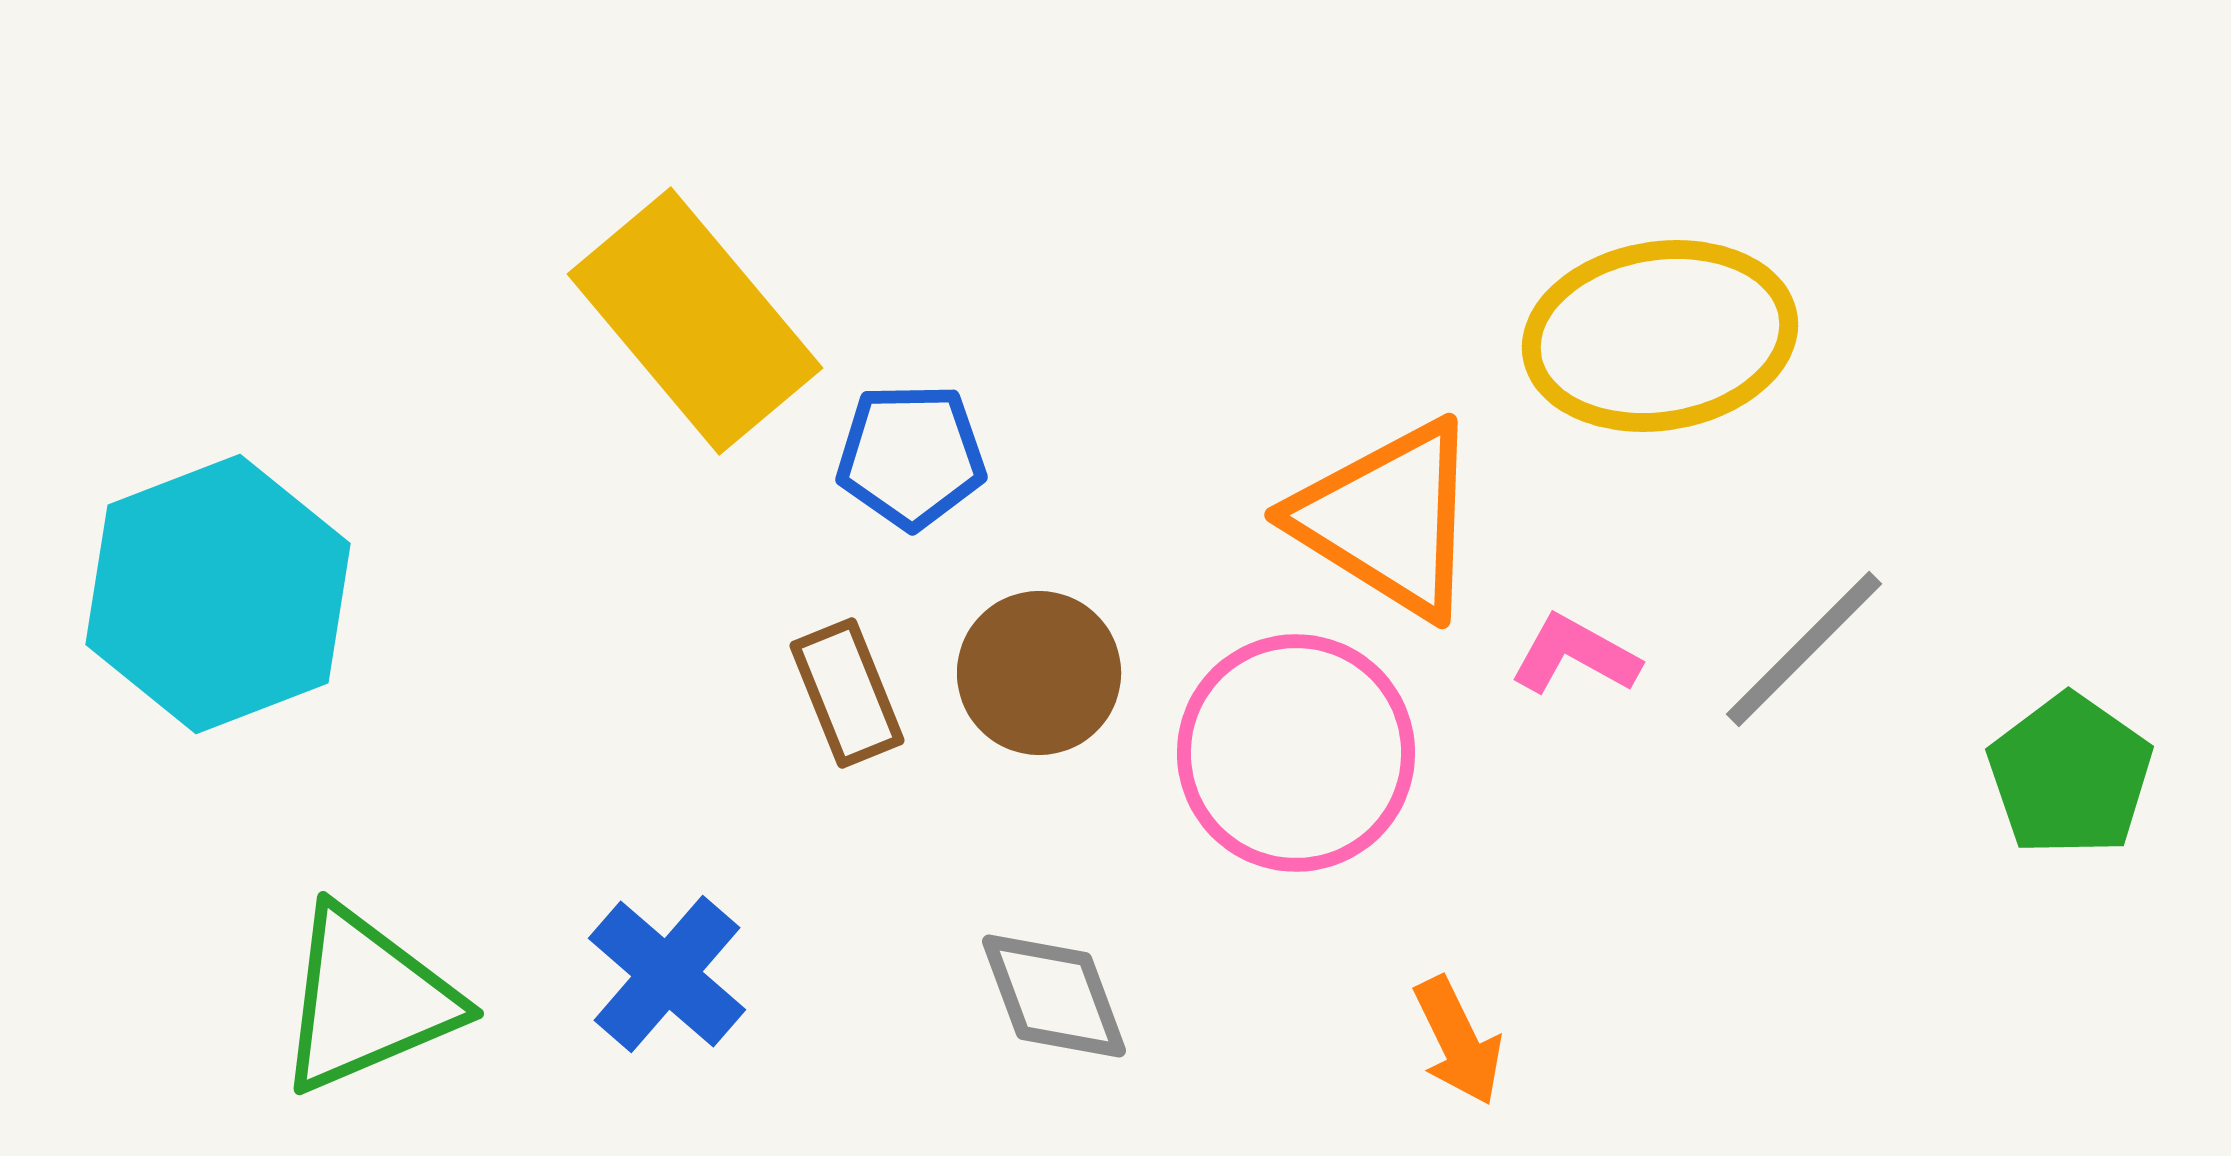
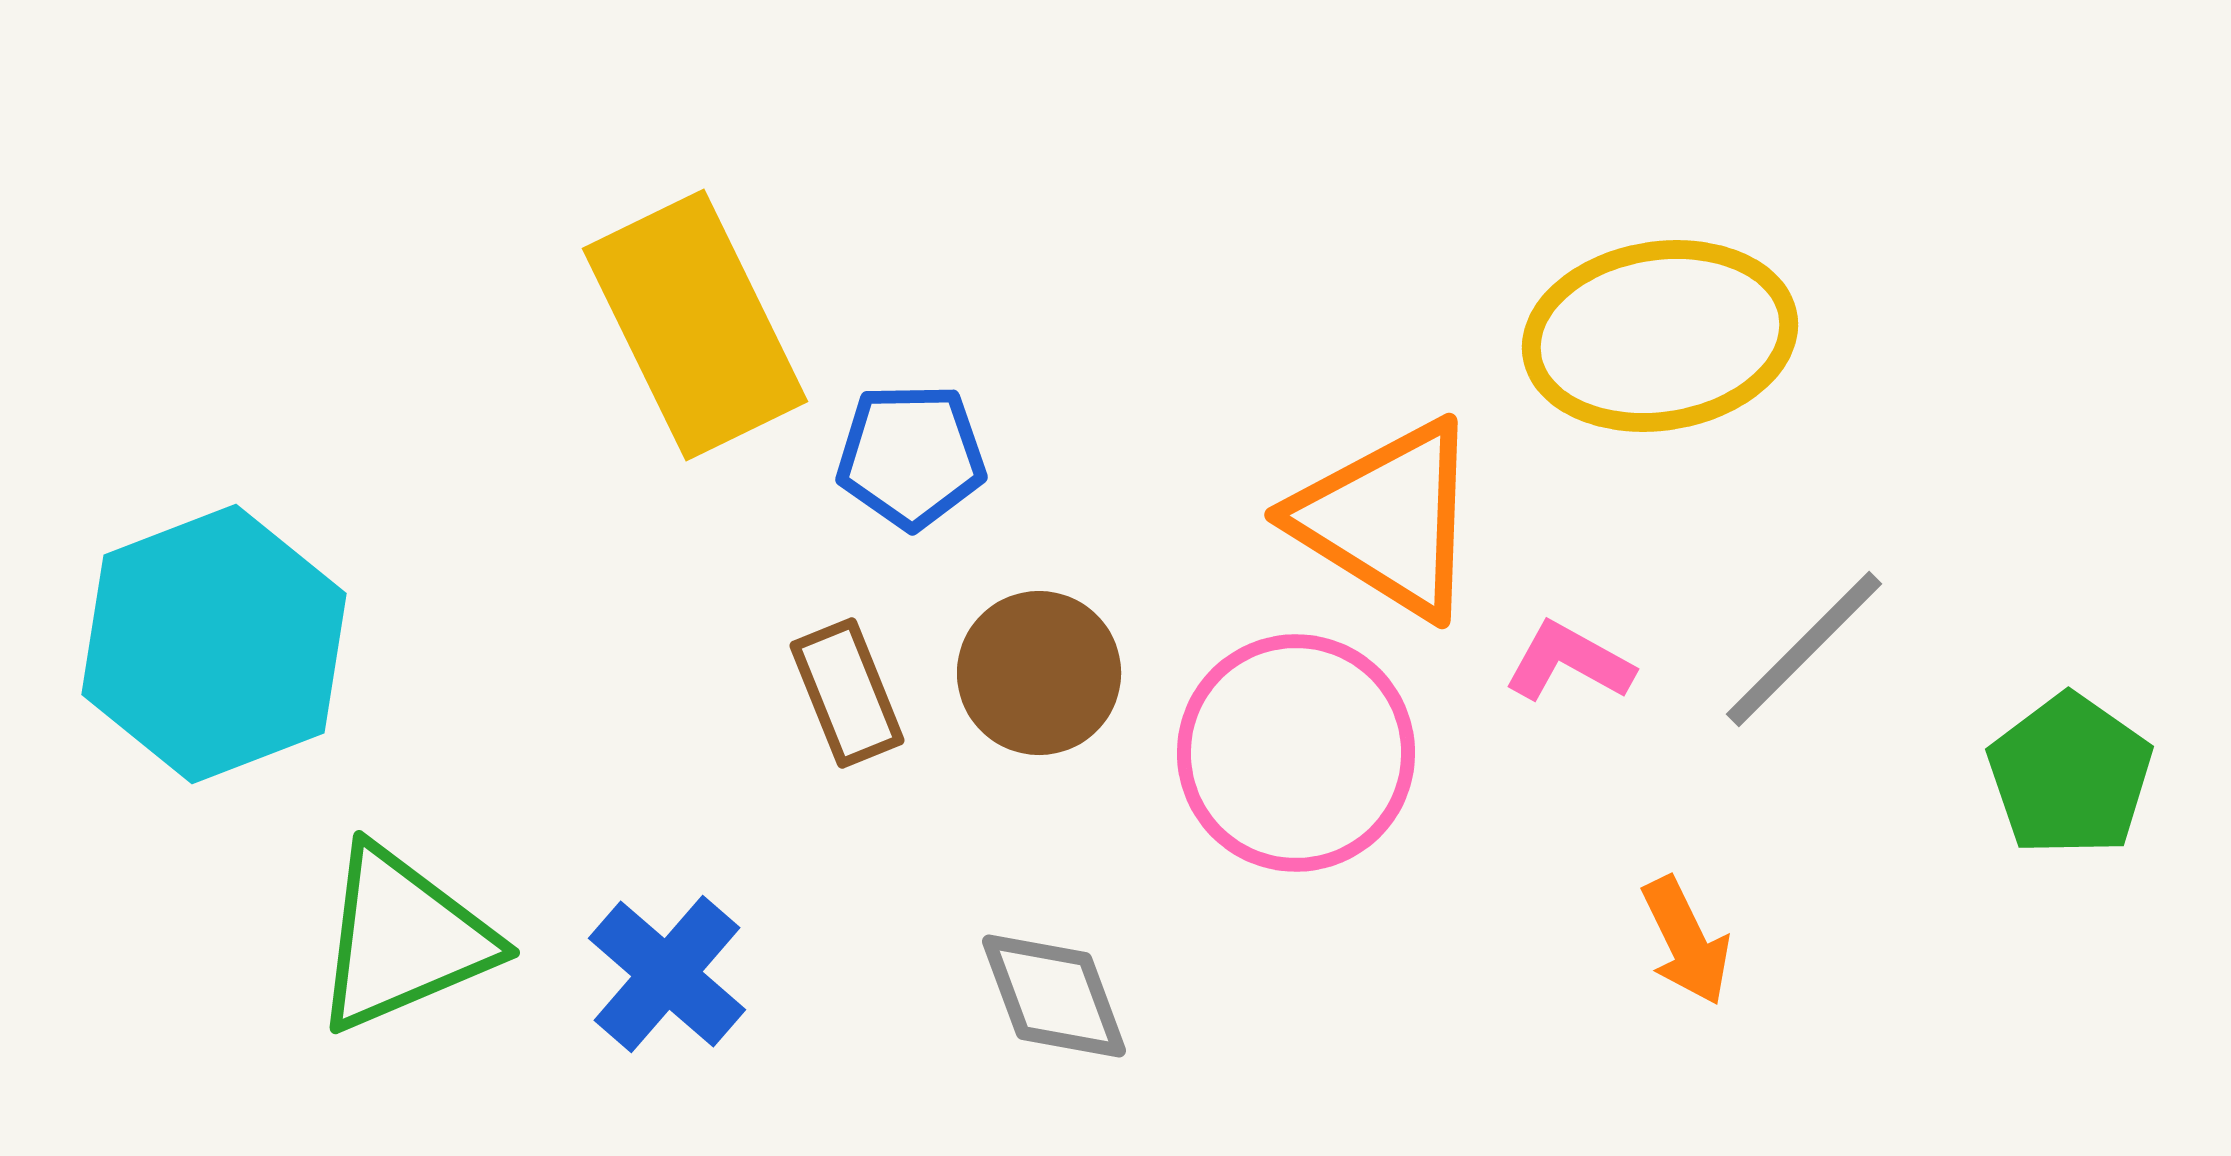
yellow rectangle: moved 4 px down; rotated 14 degrees clockwise
cyan hexagon: moved 4 px left, 50 px down
pink L-shape: moved 6 px left, 7 px down
green triangle: moved 36 px right, 61 px up
orange arrow: moved 228 px right, 100 px up
